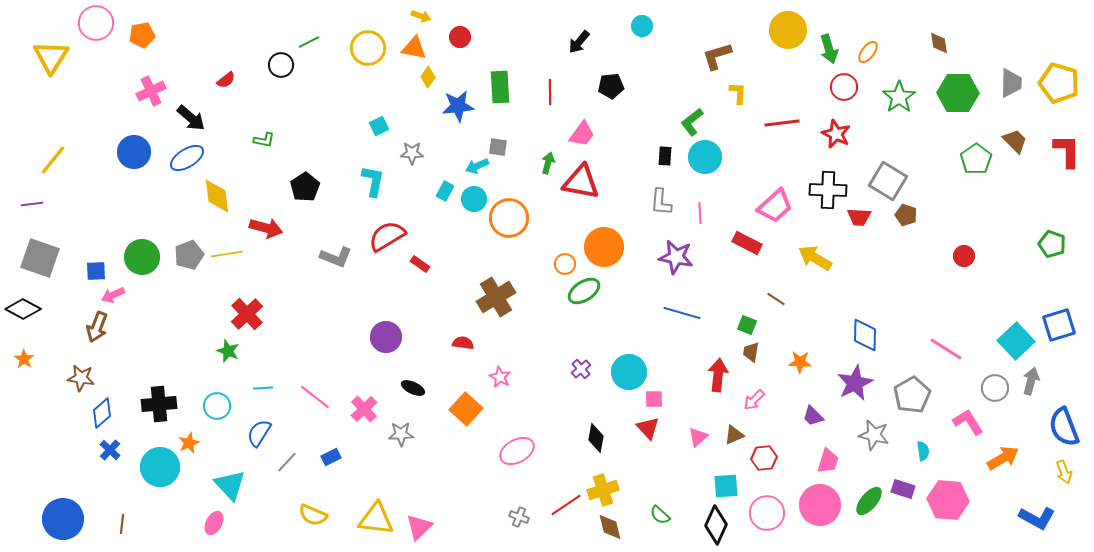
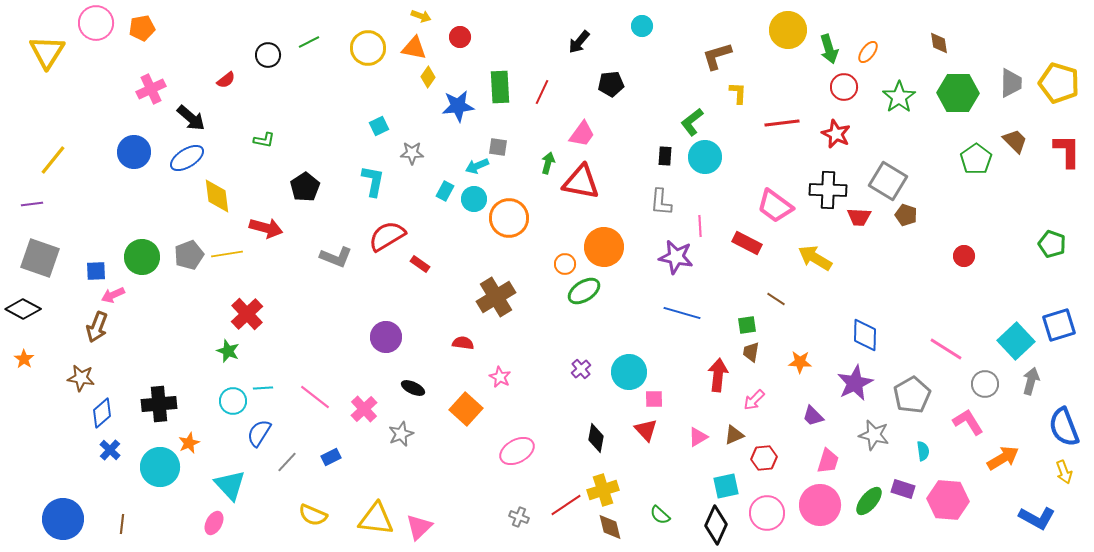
orange pentagon at (142, 35): moved 7 px up
yellow triangle at (51, 57): moved 4 px left, 5 px up
black circle at (281, 65): moved 13 px left, 10 px up
black pentagon at (611, 86): moved 2 px up
pink cross at (151, 91): moved 2 px up
red line at (550, 92): moved 8 px left; rotated 25 degrees clockwise
pink trapezoid at (775, 206): rotated 78 degrees clockwise
pink line at (700, 213): moved 13 px down
green square at (747, 325): rotated 30 degrees counterclockwise
gray circle at (995, 388): moved 10 px left, 4 px up
cyan circle at (217, 406): moved 16 px right, 5 px up
red triangle at (648, 428): moved 2 px left, 2 px down
gray star at (401, 434): rotated 20 degrees counterclockwise
pink triangle at (698, 437): rotated 10 degrees clockwise
cyan square at (726, 486): rotated 8 degrees counterclockwise
